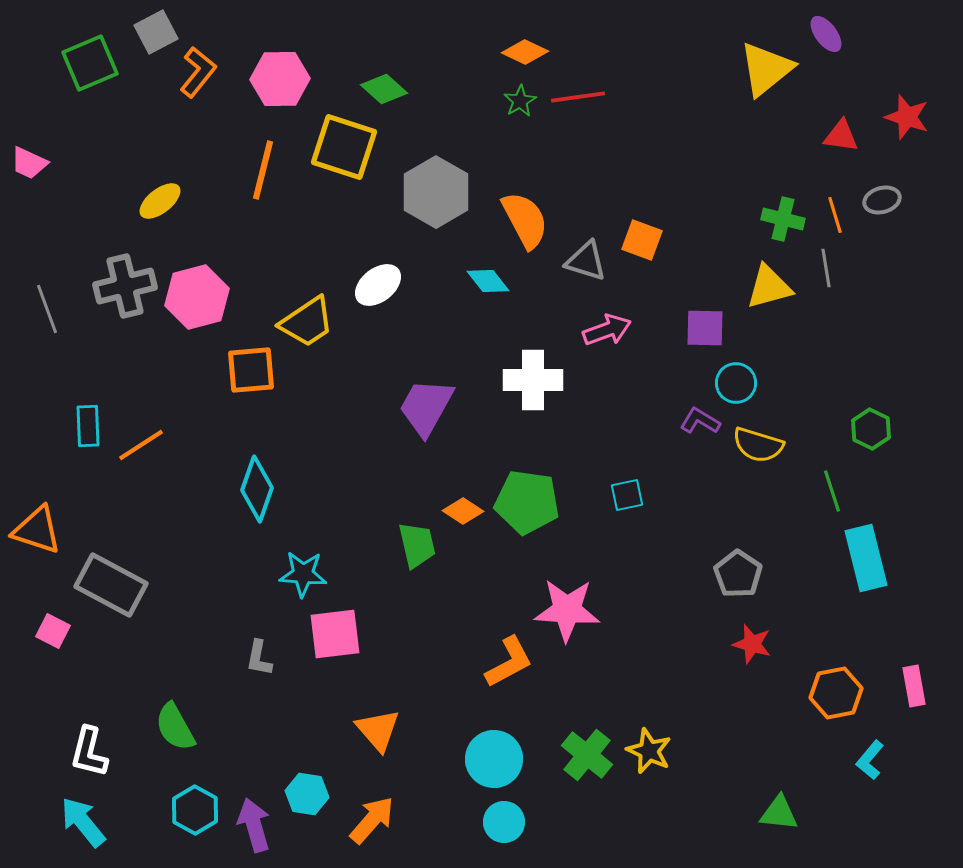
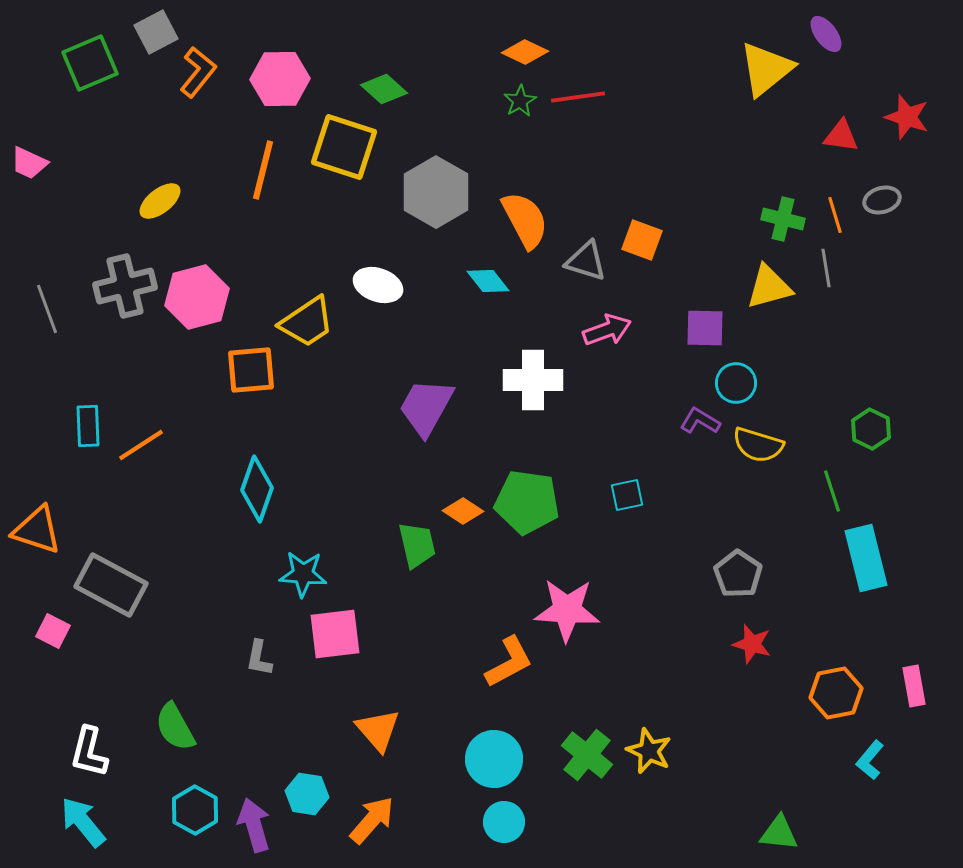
white ellipse at (378, 285): rotated 57 degrees clockwise
green triangle at (779, 813): moved 20 px down
